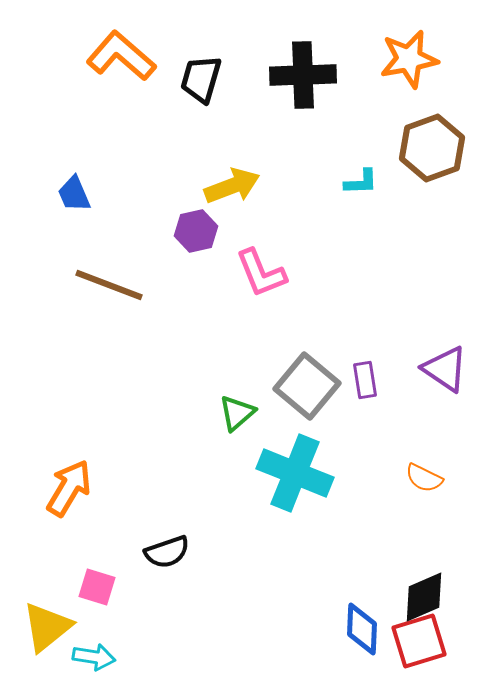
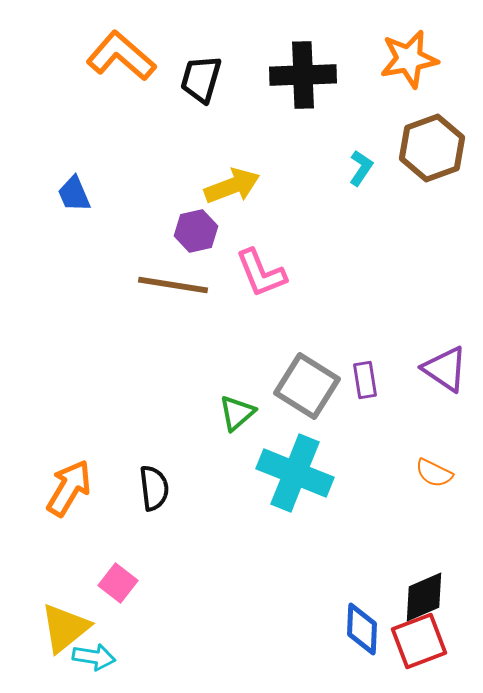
cyan L-shape: moved 14 px up; rotated 54 degrees counterclockwise
brown line: moved 64 px right; rotated 12 degrees counterclockwise
gray square: rotated 8 degrees counterclockwise
orange semicircle: moved 10 px right, 5 px up
black semicircle: moved 13 px left, 64 px up; rotated 78 degrees counterclockwise
pink square: moved 21 px right, 4 px up; rotated 21 degrees clockwise
yellow triangle: moved 18 px right, 1 px down
red square: rotated 4 degrees counterclockwise
